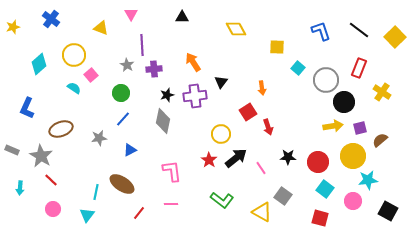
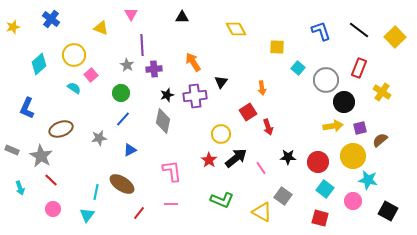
cyan star at (368, 180): rotated 18 degrees clockwise
cyan arrow at (20, 188): rotated 24 degrees counterclockwise
green L-shape at (222, 200): rotated 15 degrees counterclockwise
